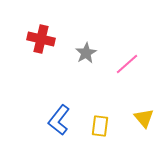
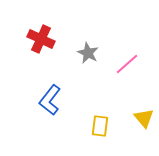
red cross: rotated 12 degrees clockwise
gray star: moved 2 px right; rotated 15 degrees counterclockwise
blue L-shape: moved 9 px left, 20 px up
